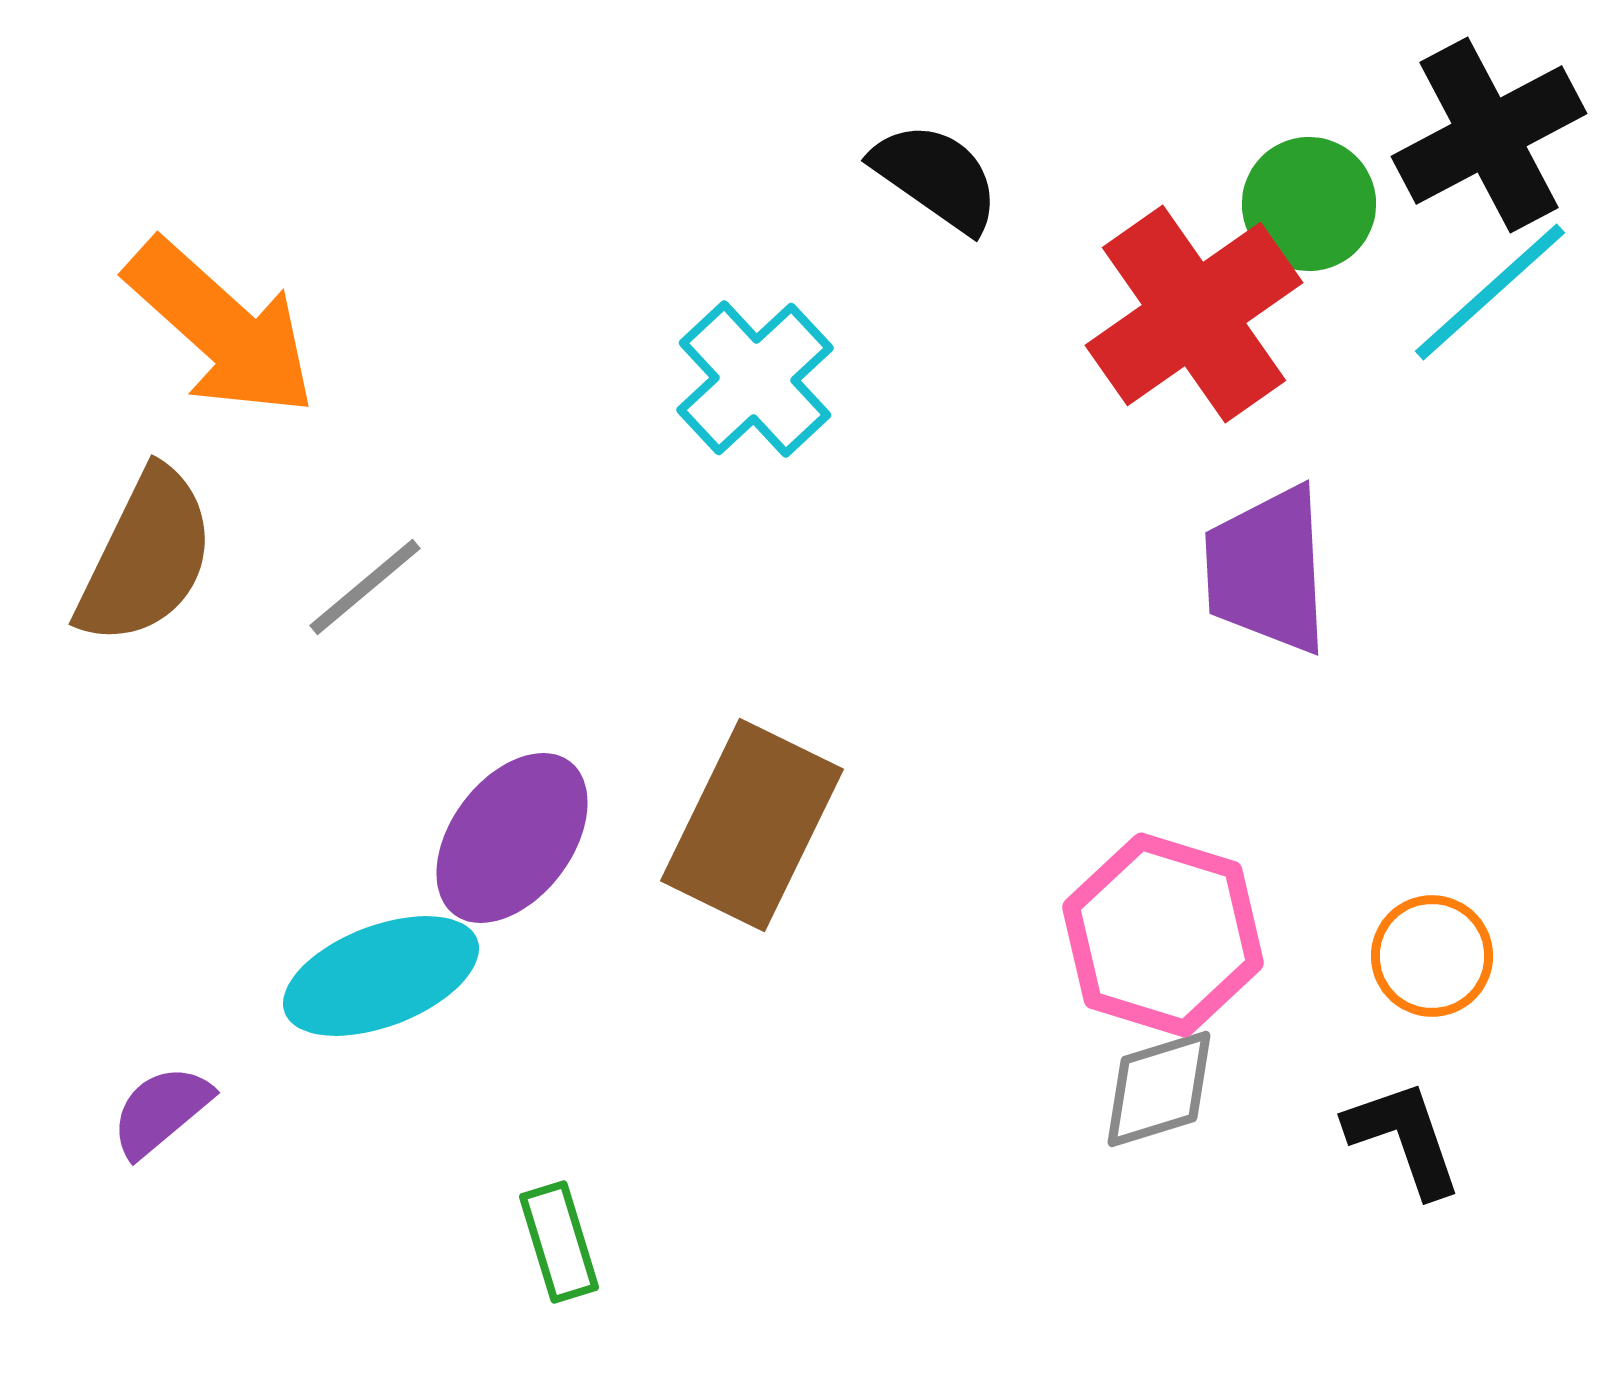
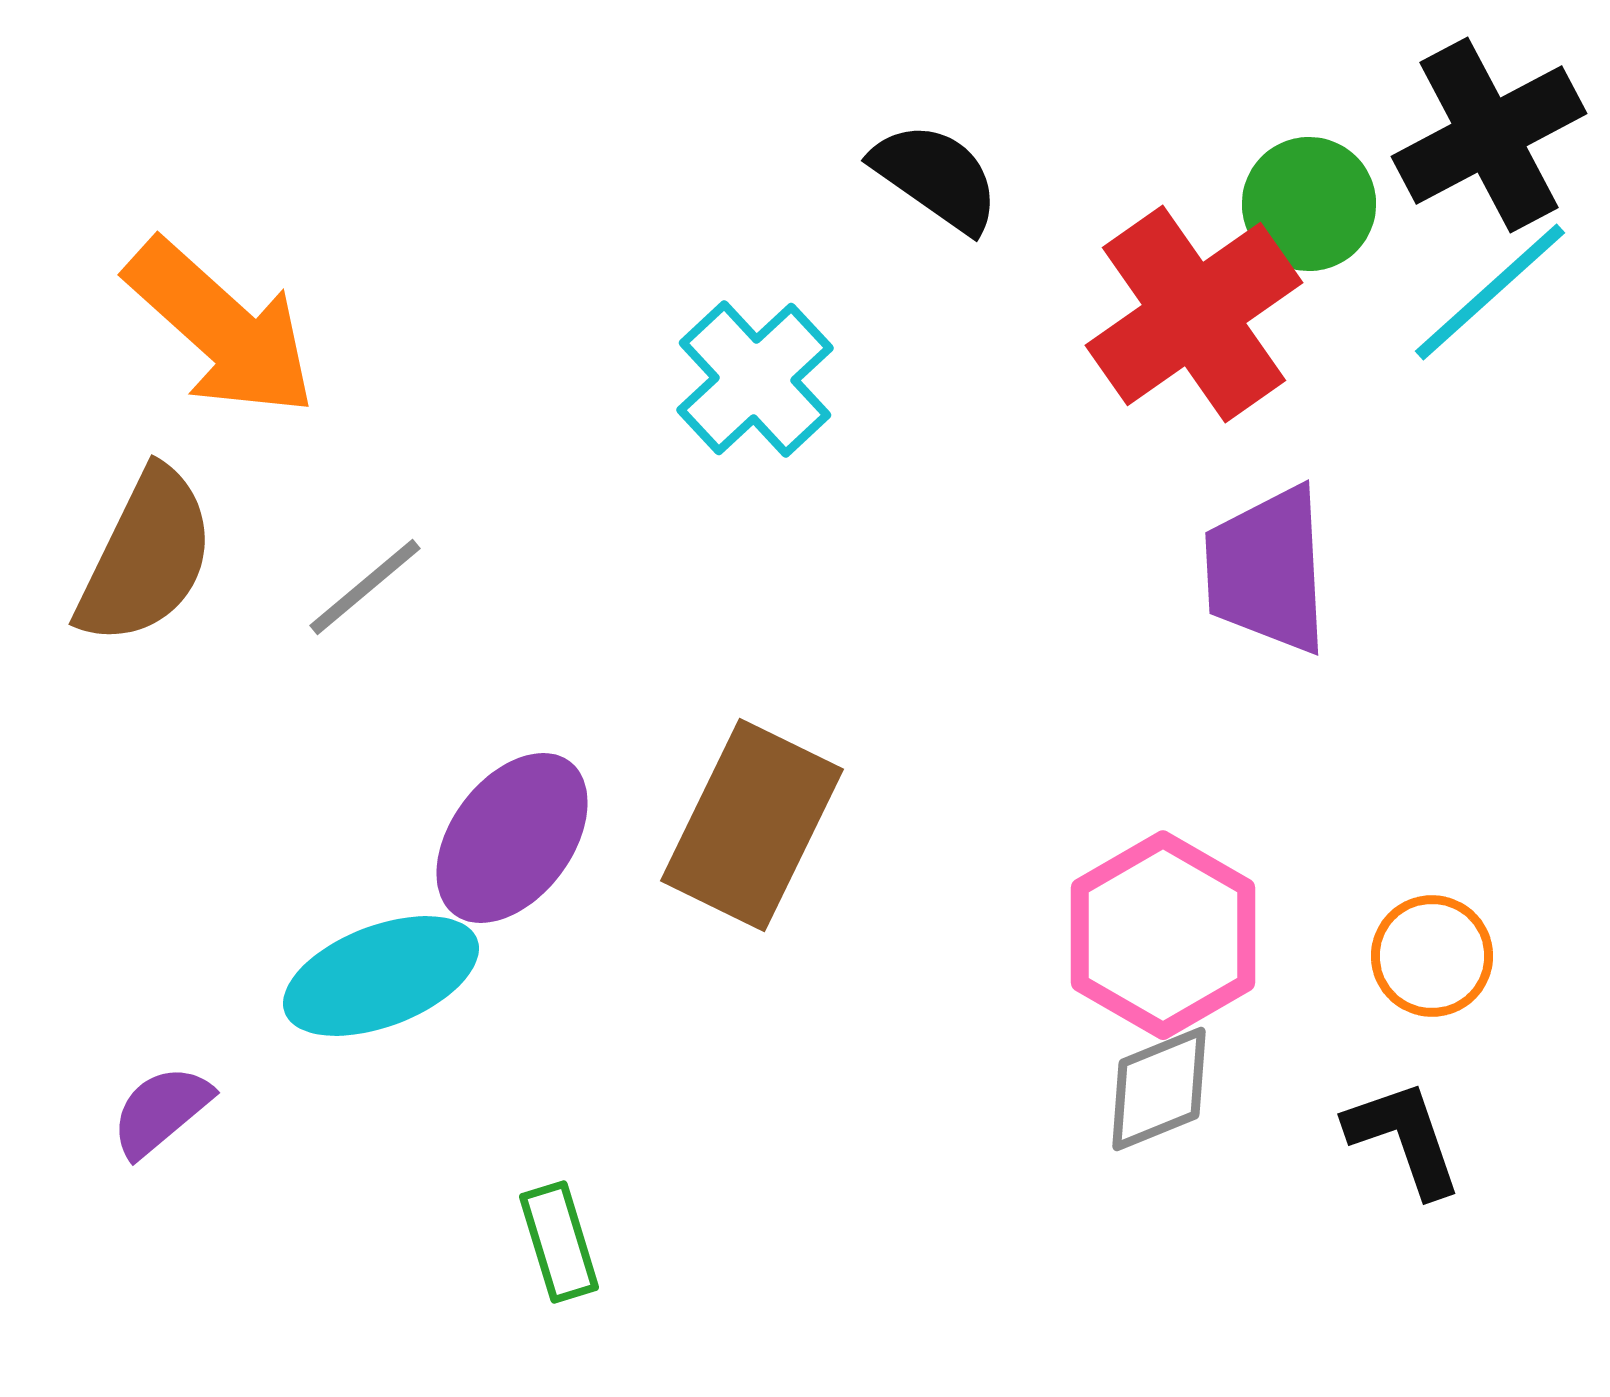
pink hexagon: rotated 13 degrees clockwise
gray diamond: rotated 5 degrees counterclockwise
